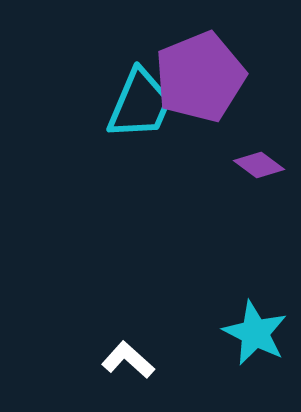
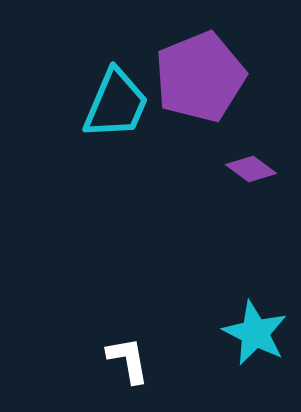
cyan trapezoid: moved 24 px left
purple diamond: moved 8 px left, 4 px down
white L-shape: rotated 38 degrees clockwise
